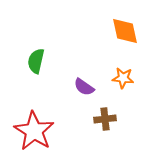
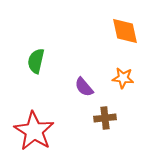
purple semicircle: rotated 15 degrees clockwise
brown cross: moved 1 px up
